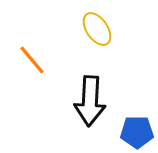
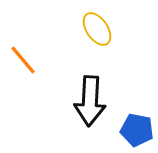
orange line: moved 9 px left
blue pentagon: moved 2 px up; rotated 12 degrees clockwise
